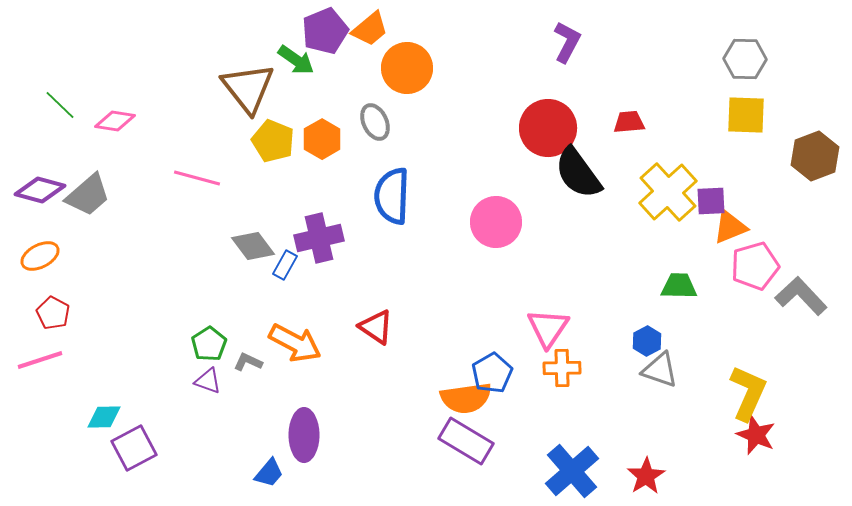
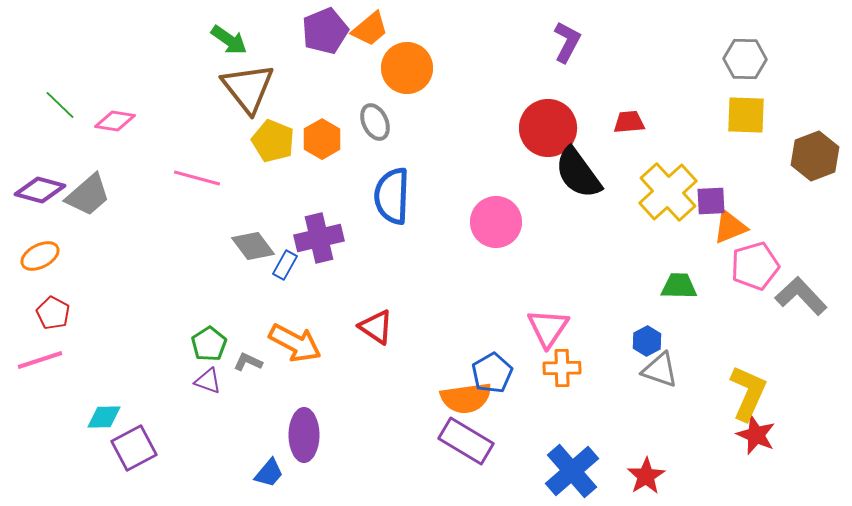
green arrow at (296, 60): moved 67 px left, 20 px up
